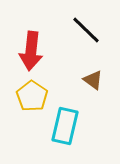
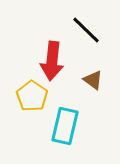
red arrow: moved 21 px right, 10 px down
